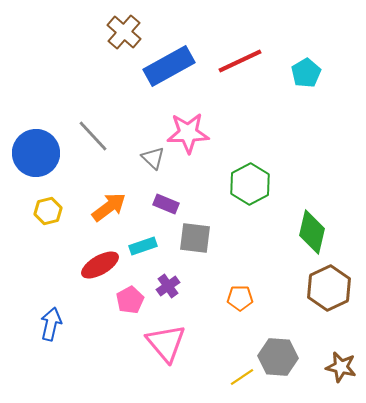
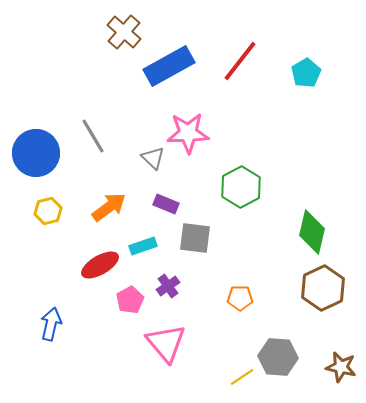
red line: rotated 27 degrees counterclockwise
gray line: rotated 12 degrees clockwise
green hexagon: moved 9 px left, 3 px down
brown hexagon: moved 6 px left
